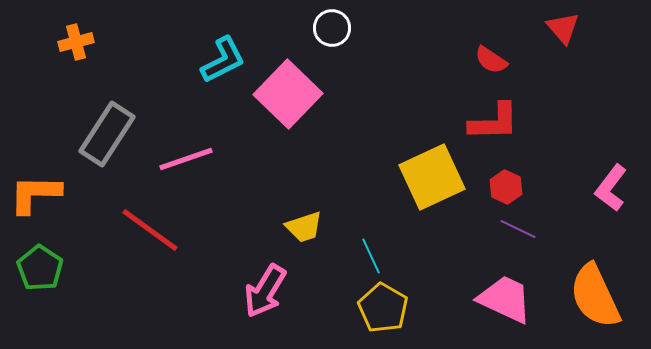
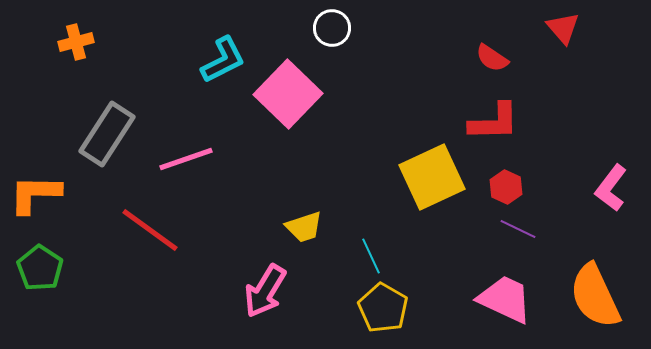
red semicircle: moved 1 px right, 2 px up
